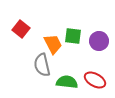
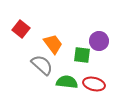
green square: moved 9 px right, 19 px down
orange trapezoid: rotated 10 degrees counterclockwise
gray semicircle: rotated 145 degrees clockwise
red ellipse: moved 1 px left, 4 px down; rotated 15 degrees counterclockwise
